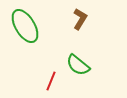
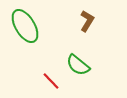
brown L-shape: moved 7 px right, 2 px down
red line: rotated 66 degrees counterclockwise
